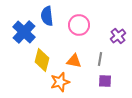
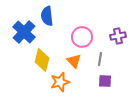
pink circle: moved 3 px right, 12 px down
purple cross: rotated 28 degrees clockwise
orange triangle: rotated 35 degrees clockwise
